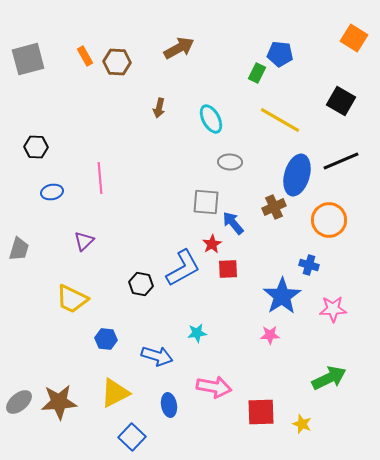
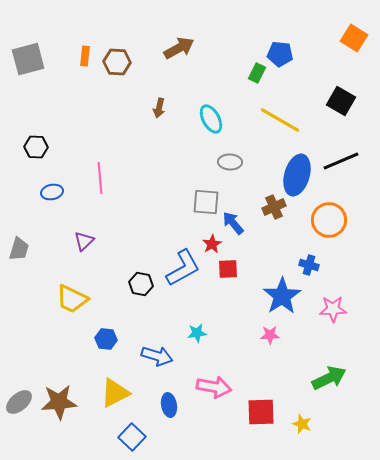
orange rectangle at (85, 56): rotated 36 degrees clockwise
